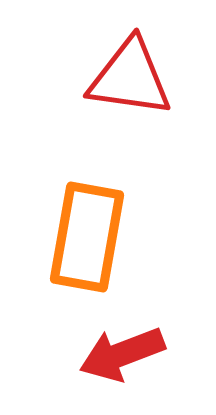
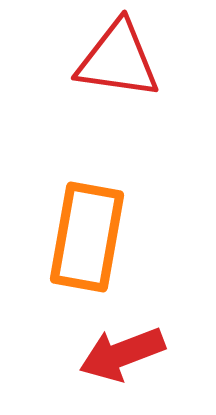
red triangle: moved 12 px left, 18 px up
